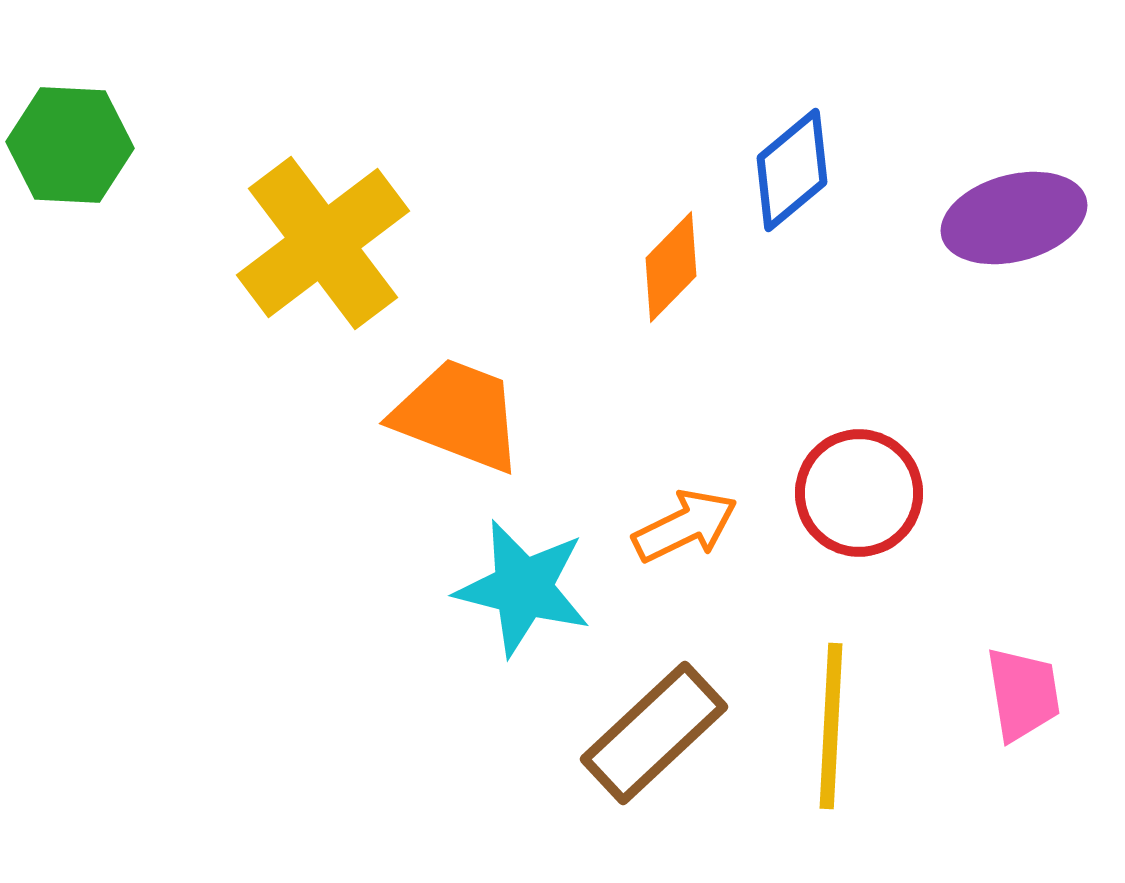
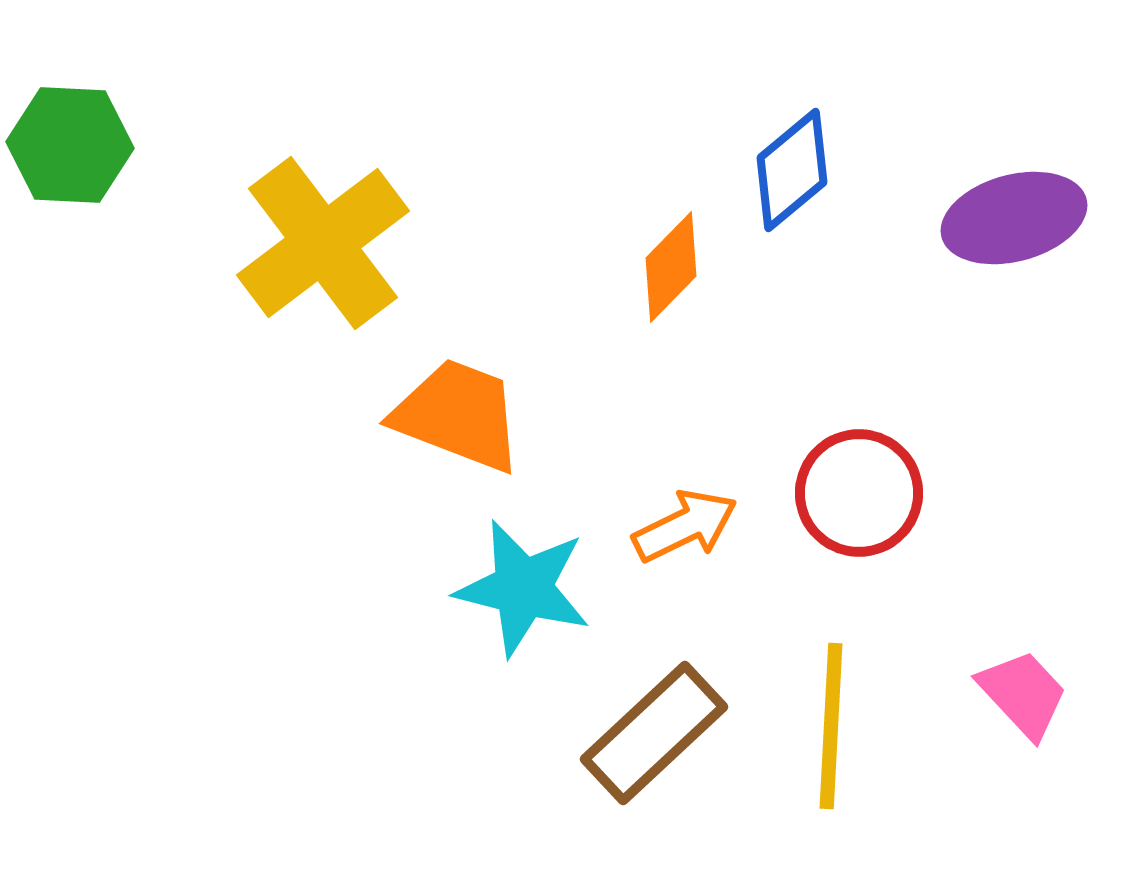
pink trapezoid: rotated 34 degrees counterclockwise
